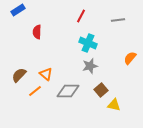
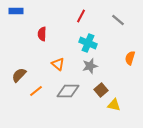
blue rectangle: moved 2 px left, 1 px down; rotated 32 degrees clockwise
gray line: rotated 48 degrees clockwise
red semicircle: moved 5 px right, 2 px down
orange semicircle: rotated 24 degrees counterclockwise
orange triangle: moved 12 px right, 10 px up
orange line: moved 1 px right
